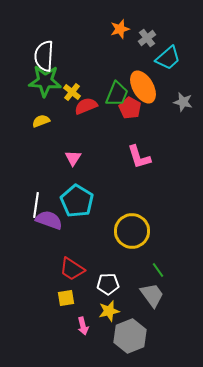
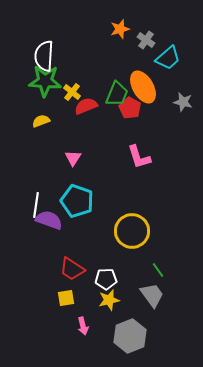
gray cross: moved 1 px left, 2 px down; rotated 18 degrees counterclockwise
cyan pentagon: rotated 12 degrees counterclockwise
white pentagon: moved 2 px left, 5 px up
yellow star: moved 11 px up
